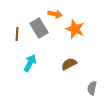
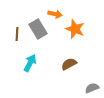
gray rectangle: moved 1 px left, 1 px down
gray semicircle: rotated 56 degrees clockwise
